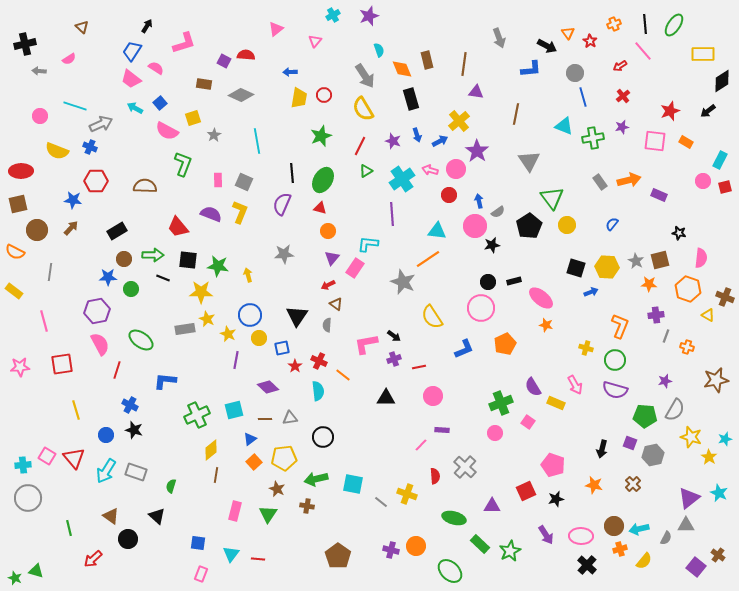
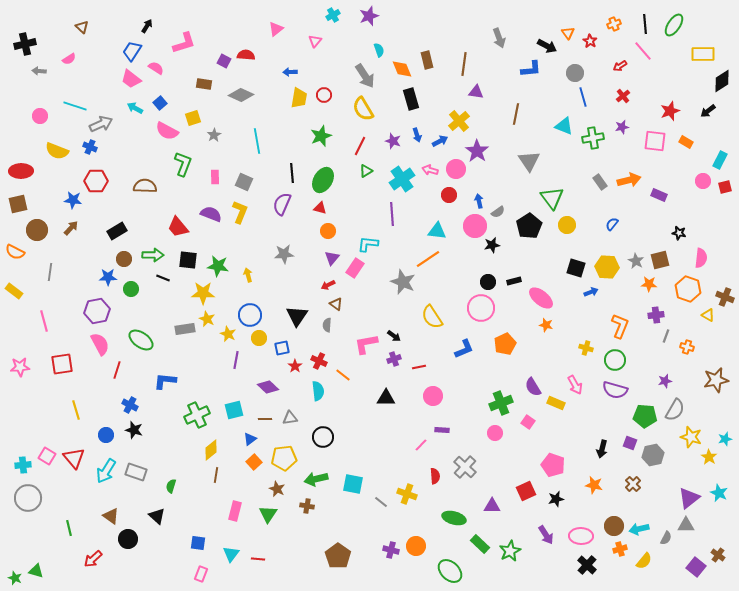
pink rectangle at (218, 180): moved 3 px left, 3 px up
yellow star at (201, 292): moved 2 px right, 1 px down
